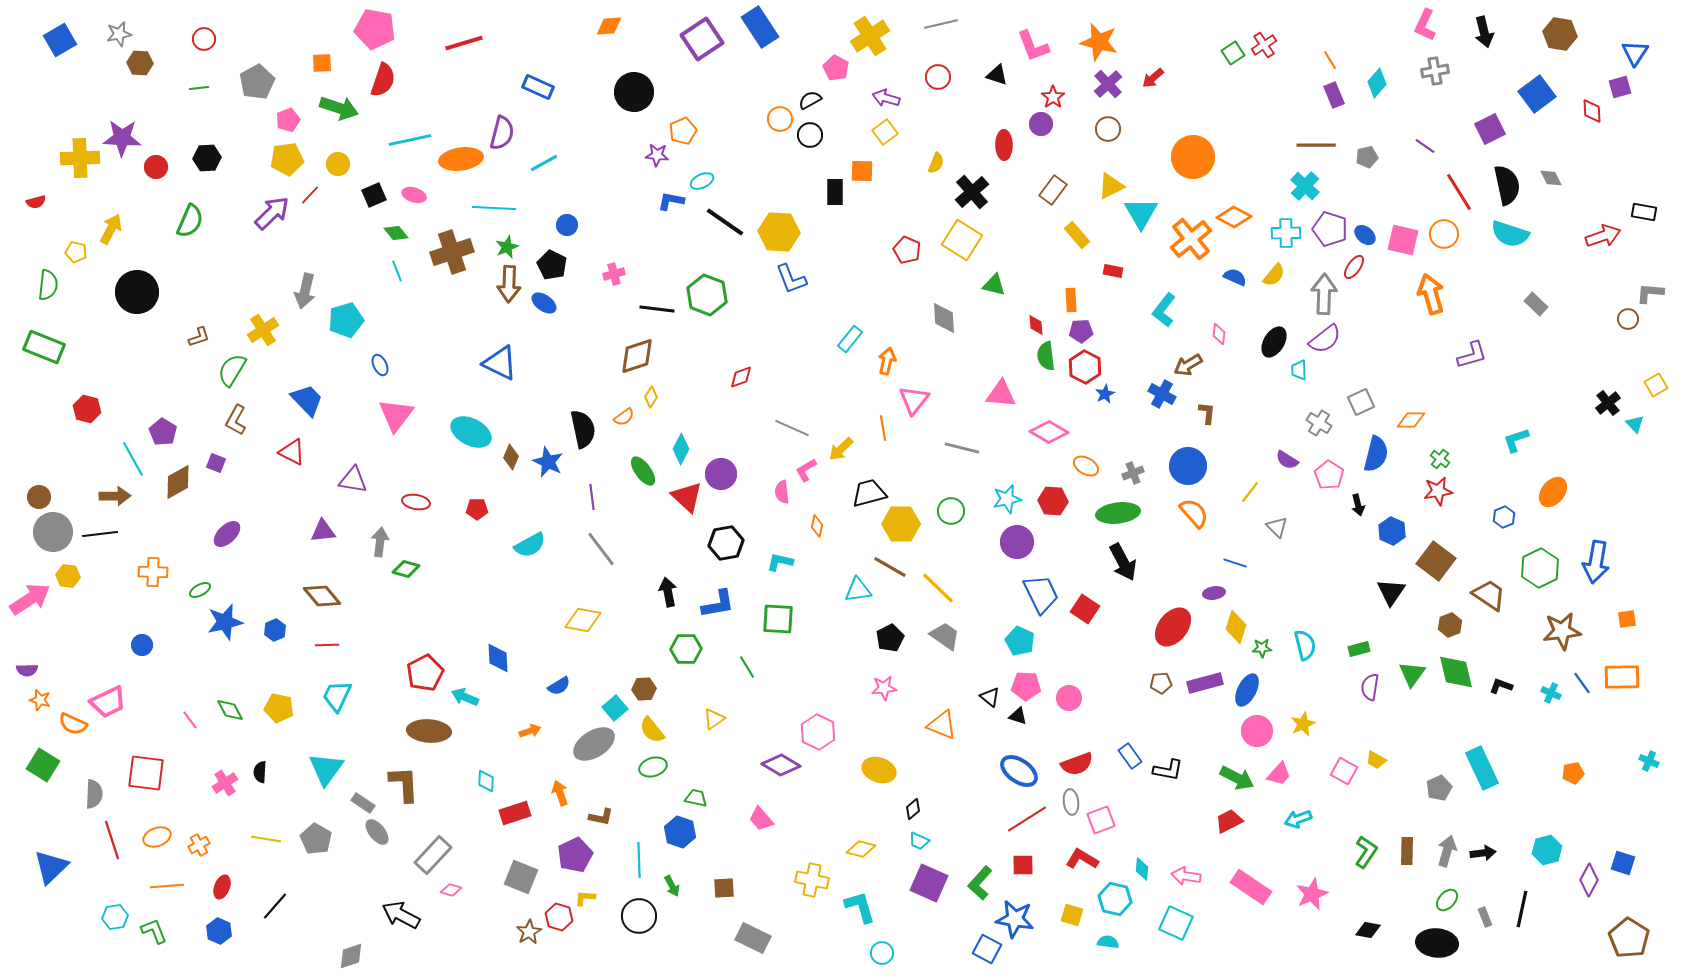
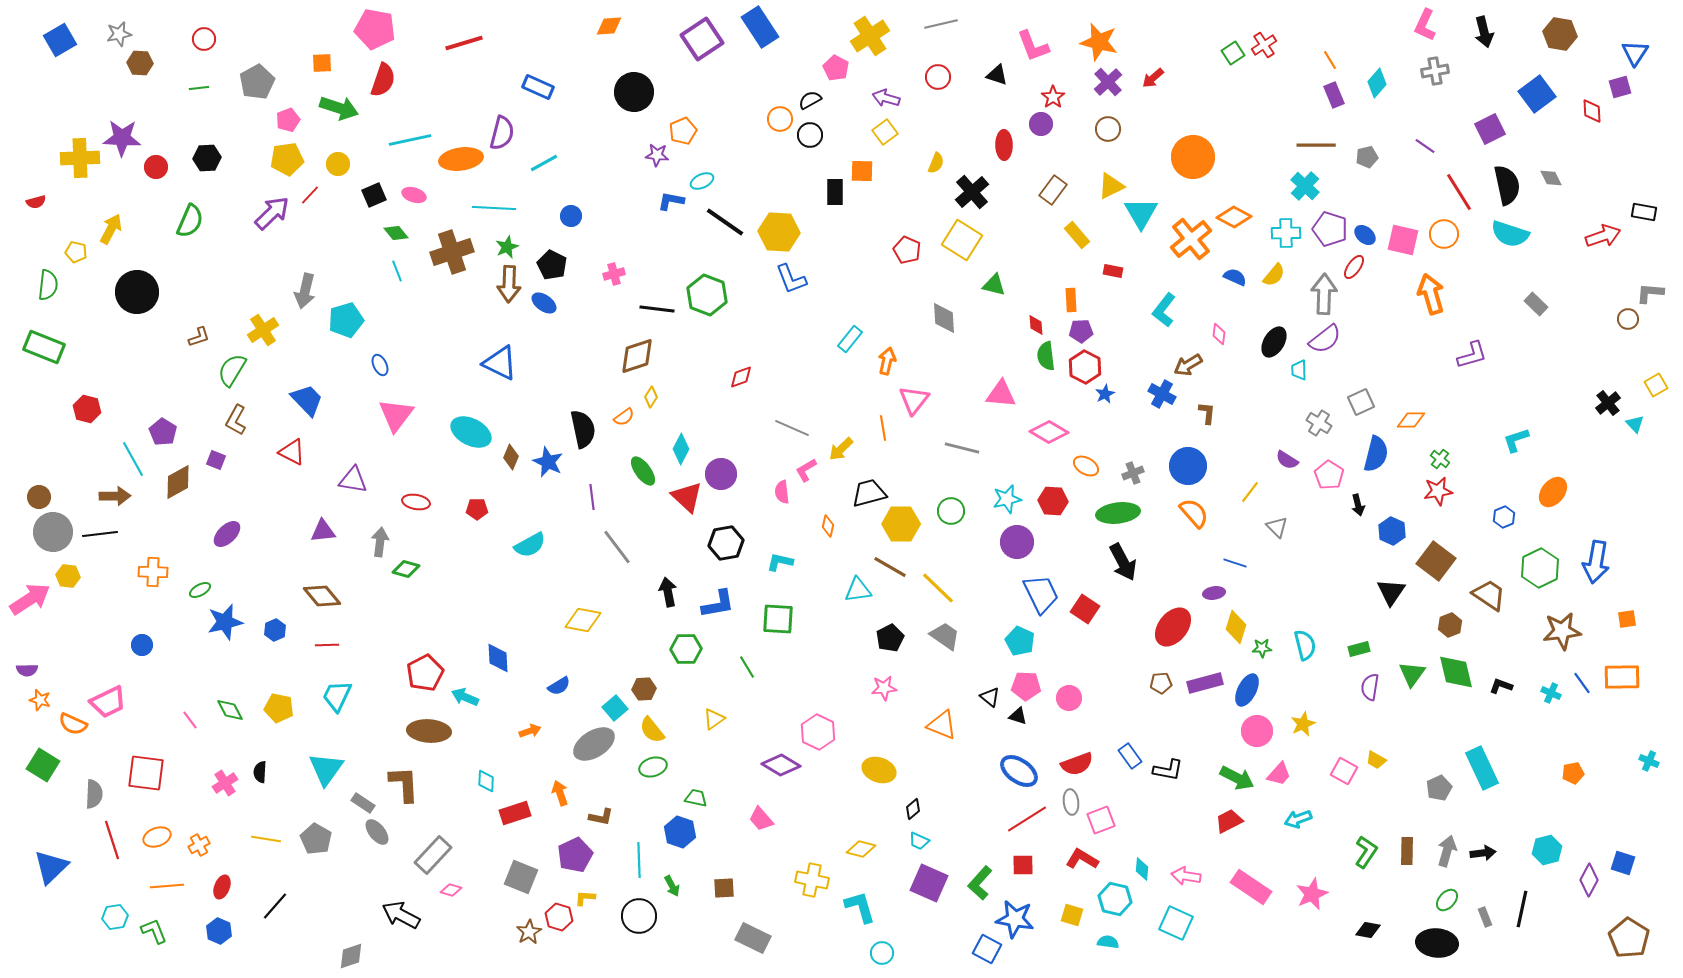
purple cross at (1108, 84): moved 2 px up
blue circle at (567, 225): moved 4 px right, 9 px up
purple square at (216, 463): moved 3 px up
orange diamond at (817, 526): moved 11 px right
gray line at (601, 549): moved 16 px right, 2 px up
